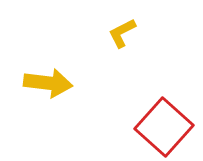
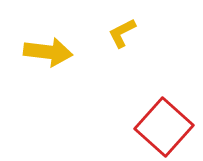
yellow arrow: moved 31 px up
